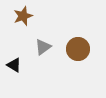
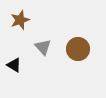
brown star: moved 3 px left, 4 px down
gray triangle: rotated 36 degrees counterclockwise
